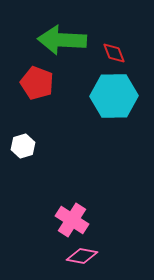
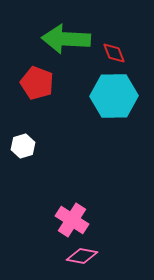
green arrow: moved 4 px right, 1 px up
